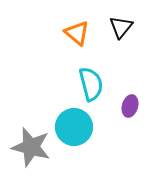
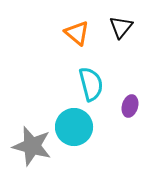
gray star: moved 1 px right, 1 px up
